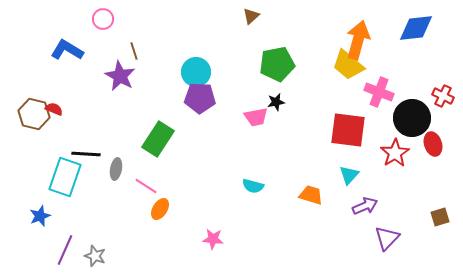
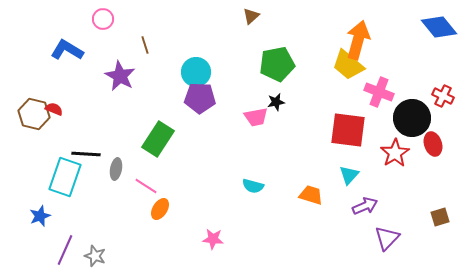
blue diamond: moved 23 px right, 1 px up; rotated 57 degrees clockwise
brown line: moved 11 px right, 6 px up
